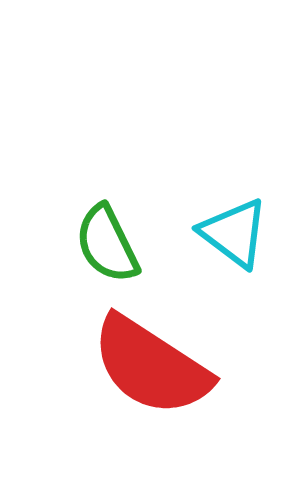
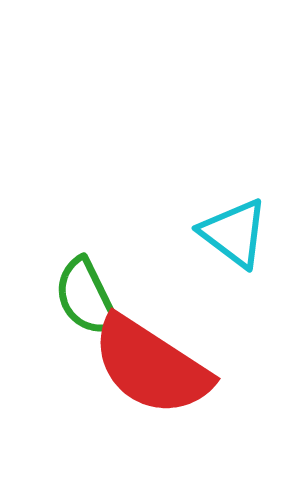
green semicircle: moved 21 px left, 53 px down
